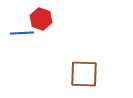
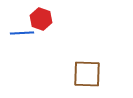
brown square: moved 3 px right
